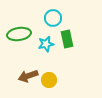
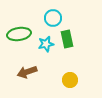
brown arrow: moved 1 px left, 4 px up
yellow circle: moved 21 px right
